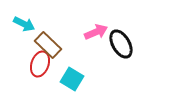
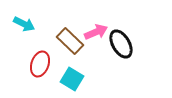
brown rectangle: moved 22 px right, 4 px up
